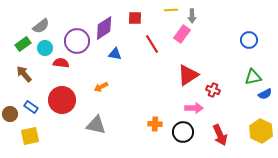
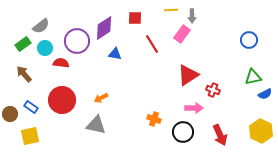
orange arrow: moved 11 px down
orange cross: moved 1 px left, 5 px up; rotated 16 degrees clockwise
